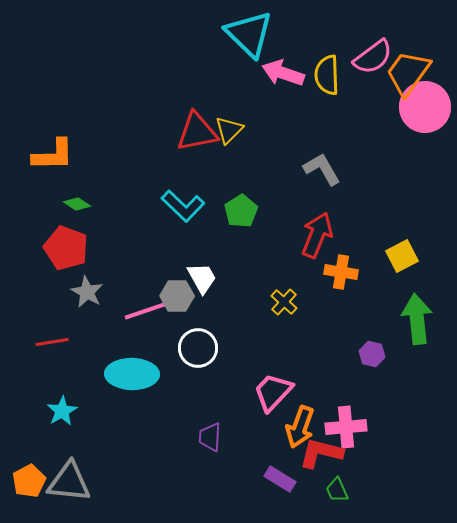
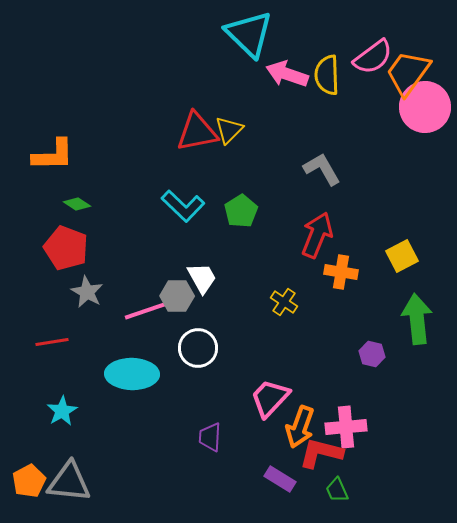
pink arrow: moved 4 px right, 1 px down
yellow cross: rotated 8 degrees counterclockwise
pink trapezoid: moved 3 px left, 6 px down
